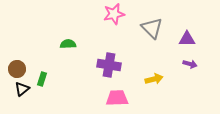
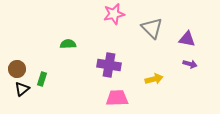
purple triangle: rotated 12 degrees clockwise
